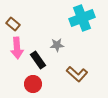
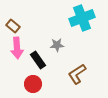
brown rectangle: moved 2 px down
brown L-shape: rotated 105 degrees clockwise
